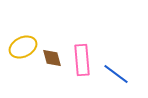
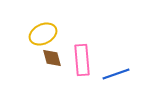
yellow ellipse: moved 20 px right, 13 px up
blue line: rotated 56 degrees counterclockwise
